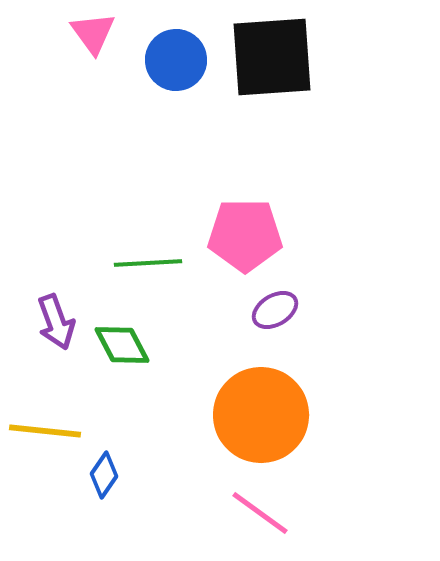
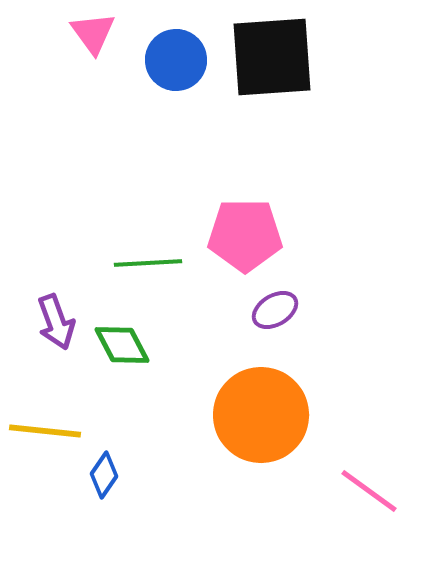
pink line: moved 109 px right, 22 px up
